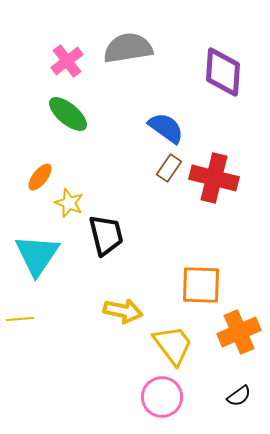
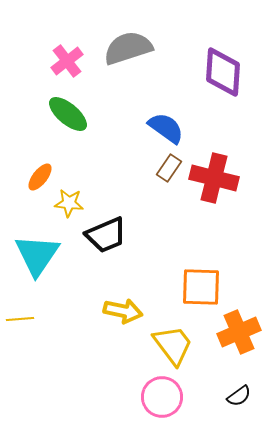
gray semicircle: rotated 9 degrees counterclockwise
yellow star: rotated 16 degrees counterclockwise
black trapezoid: rotated 81 degrees clockwise
orange square: moved 2 px down
